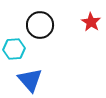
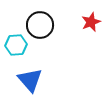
red star: rotated 18 degrees clockwise
cyan hexagon: moved 2 px right, 4 px up
